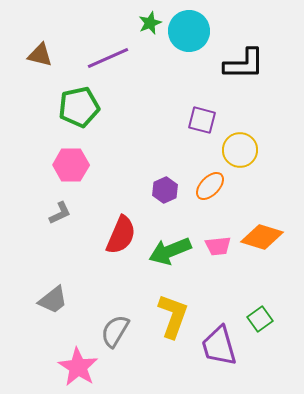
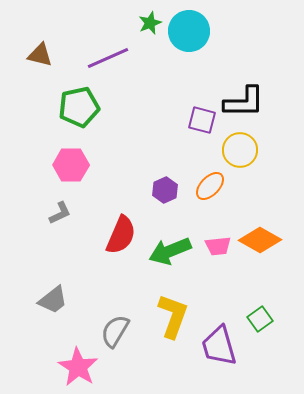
black L-shape: moved 38 px down
orange diamond: moved 2 px left, 3 px down; rotated 12 degrees clockwise
